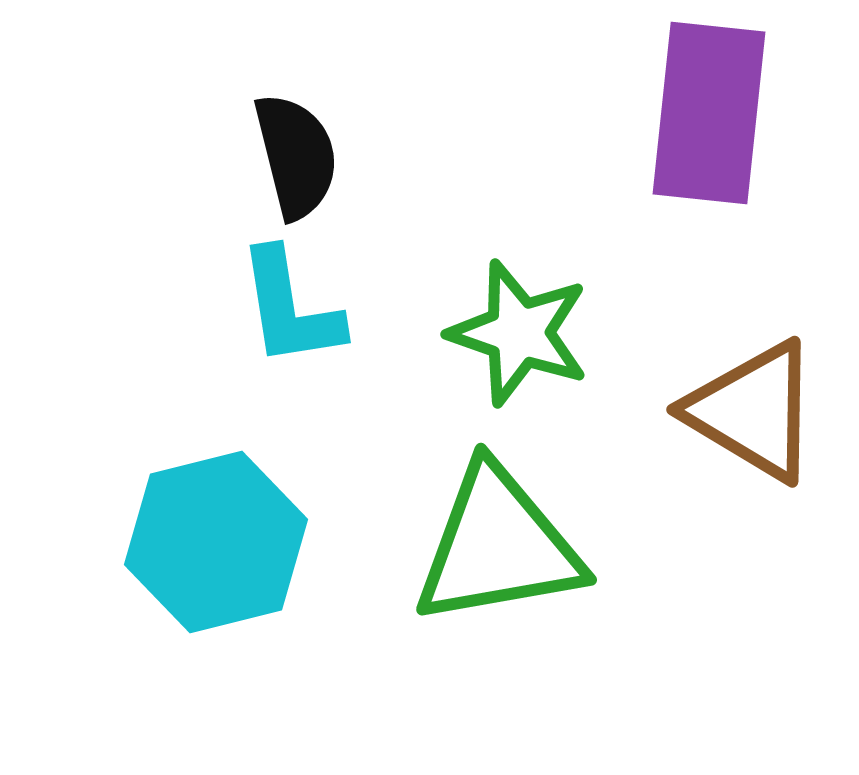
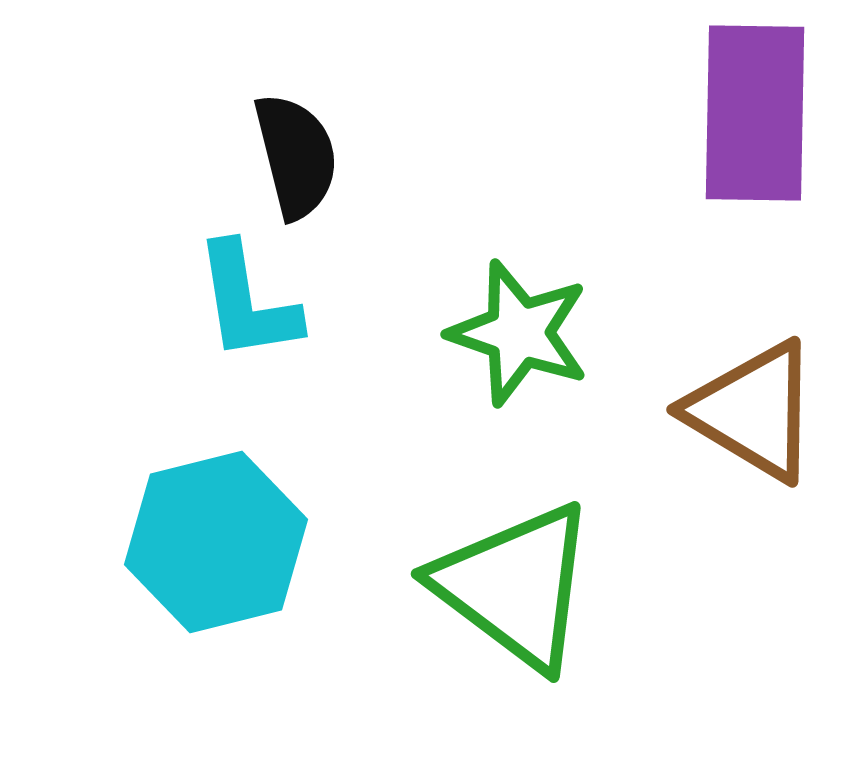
purple rectangle: moved 46 px right; rotated 5 degrees counterclockwise
cyan L-shape: moved 43 px left, 6 px up
green triangle: moved 17 px right, 40 px down; rotated 47 degrees clockwise
